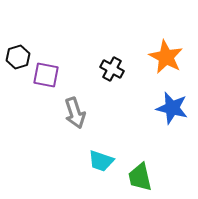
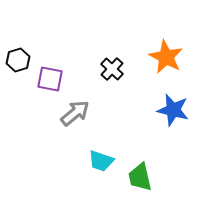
black hexagon: moved 3 px down
black cross: rotated 15 degrees clockwise
purple square: moved 4 px right, 4 px down
blue star: moved 1 px right, 2 px down
gray arrow: rotated 112 degrees counterclockwise
